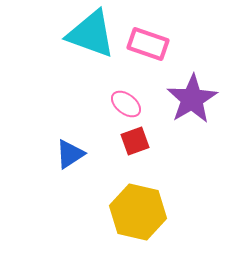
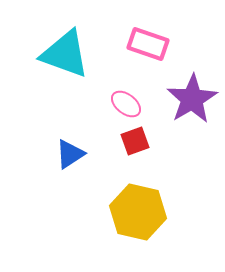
cyan triangle: moved 26 px left, 20 px down
